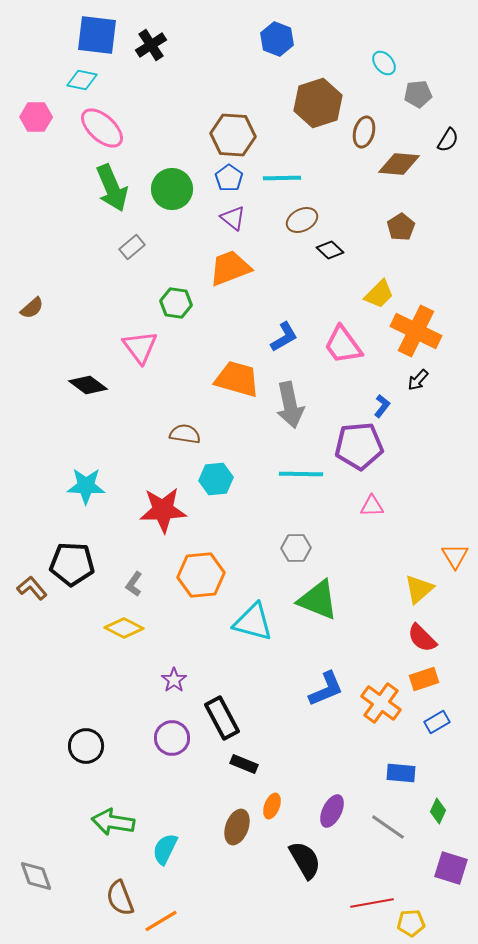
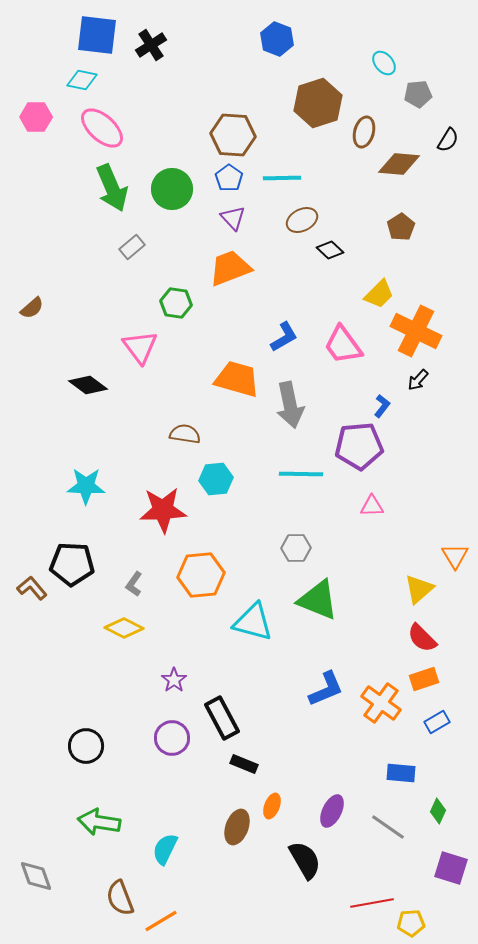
purple triangle at (233, 218): rotated 8 degrees clockwise
green arrow at (113, 822): moved 14 px left
